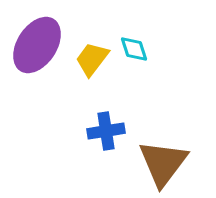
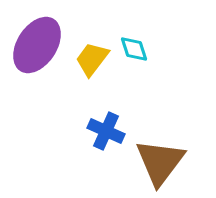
blue cross: rotated 33 degrees clockwise
brown triangle: moved 3 px left, 1 px up
